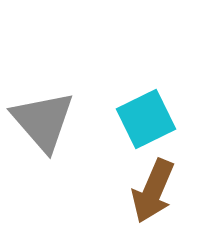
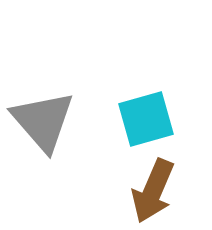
cyan square: rotated 10 degrees clockwise
